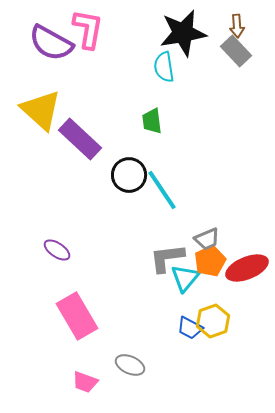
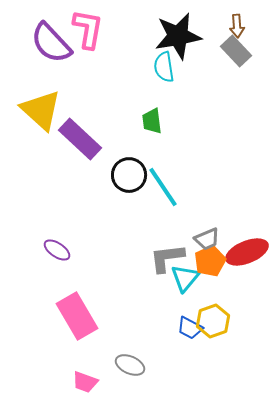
black star: moved 5 px left, 3 px down
purple semicircle: rotated 18 degrees clockwise
cyan line: moved 1 px right, 3 px up
red ellipse: moved 16 px up
